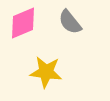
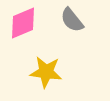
gray semicircle: moved 2 px right, 2 px up
